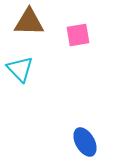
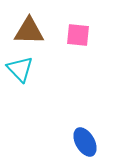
brown triangle: moved 9 px down
pink square: rotated 15 degrees clockwise
